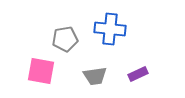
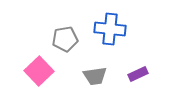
pink square: moved 2 px left; rotated 36 degrees clockwise
